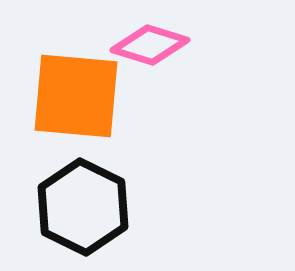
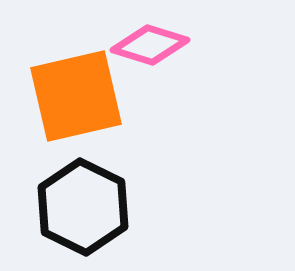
orange square: rotated 18 degrees counterclockwise
